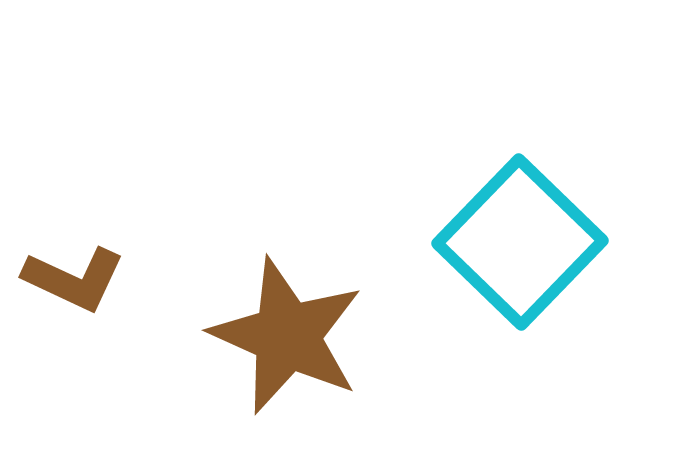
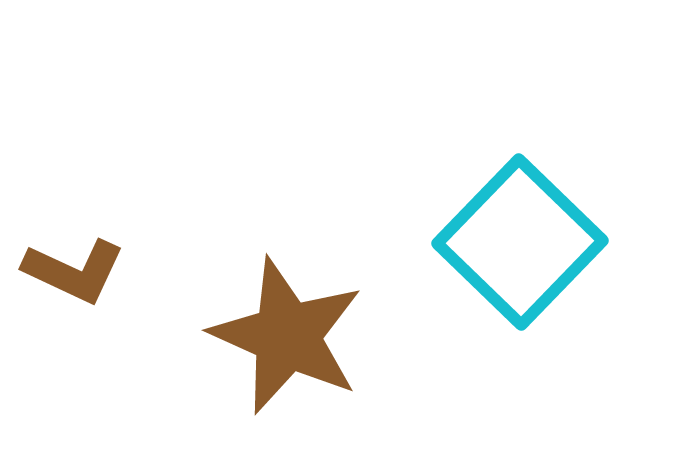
brown L-shape: moved 8 px up
